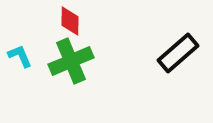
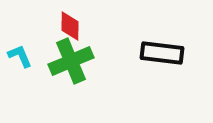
red diamond: moved 5 px down
black rectangle: moved 16 px left; rotated 48 degrees clockwise
